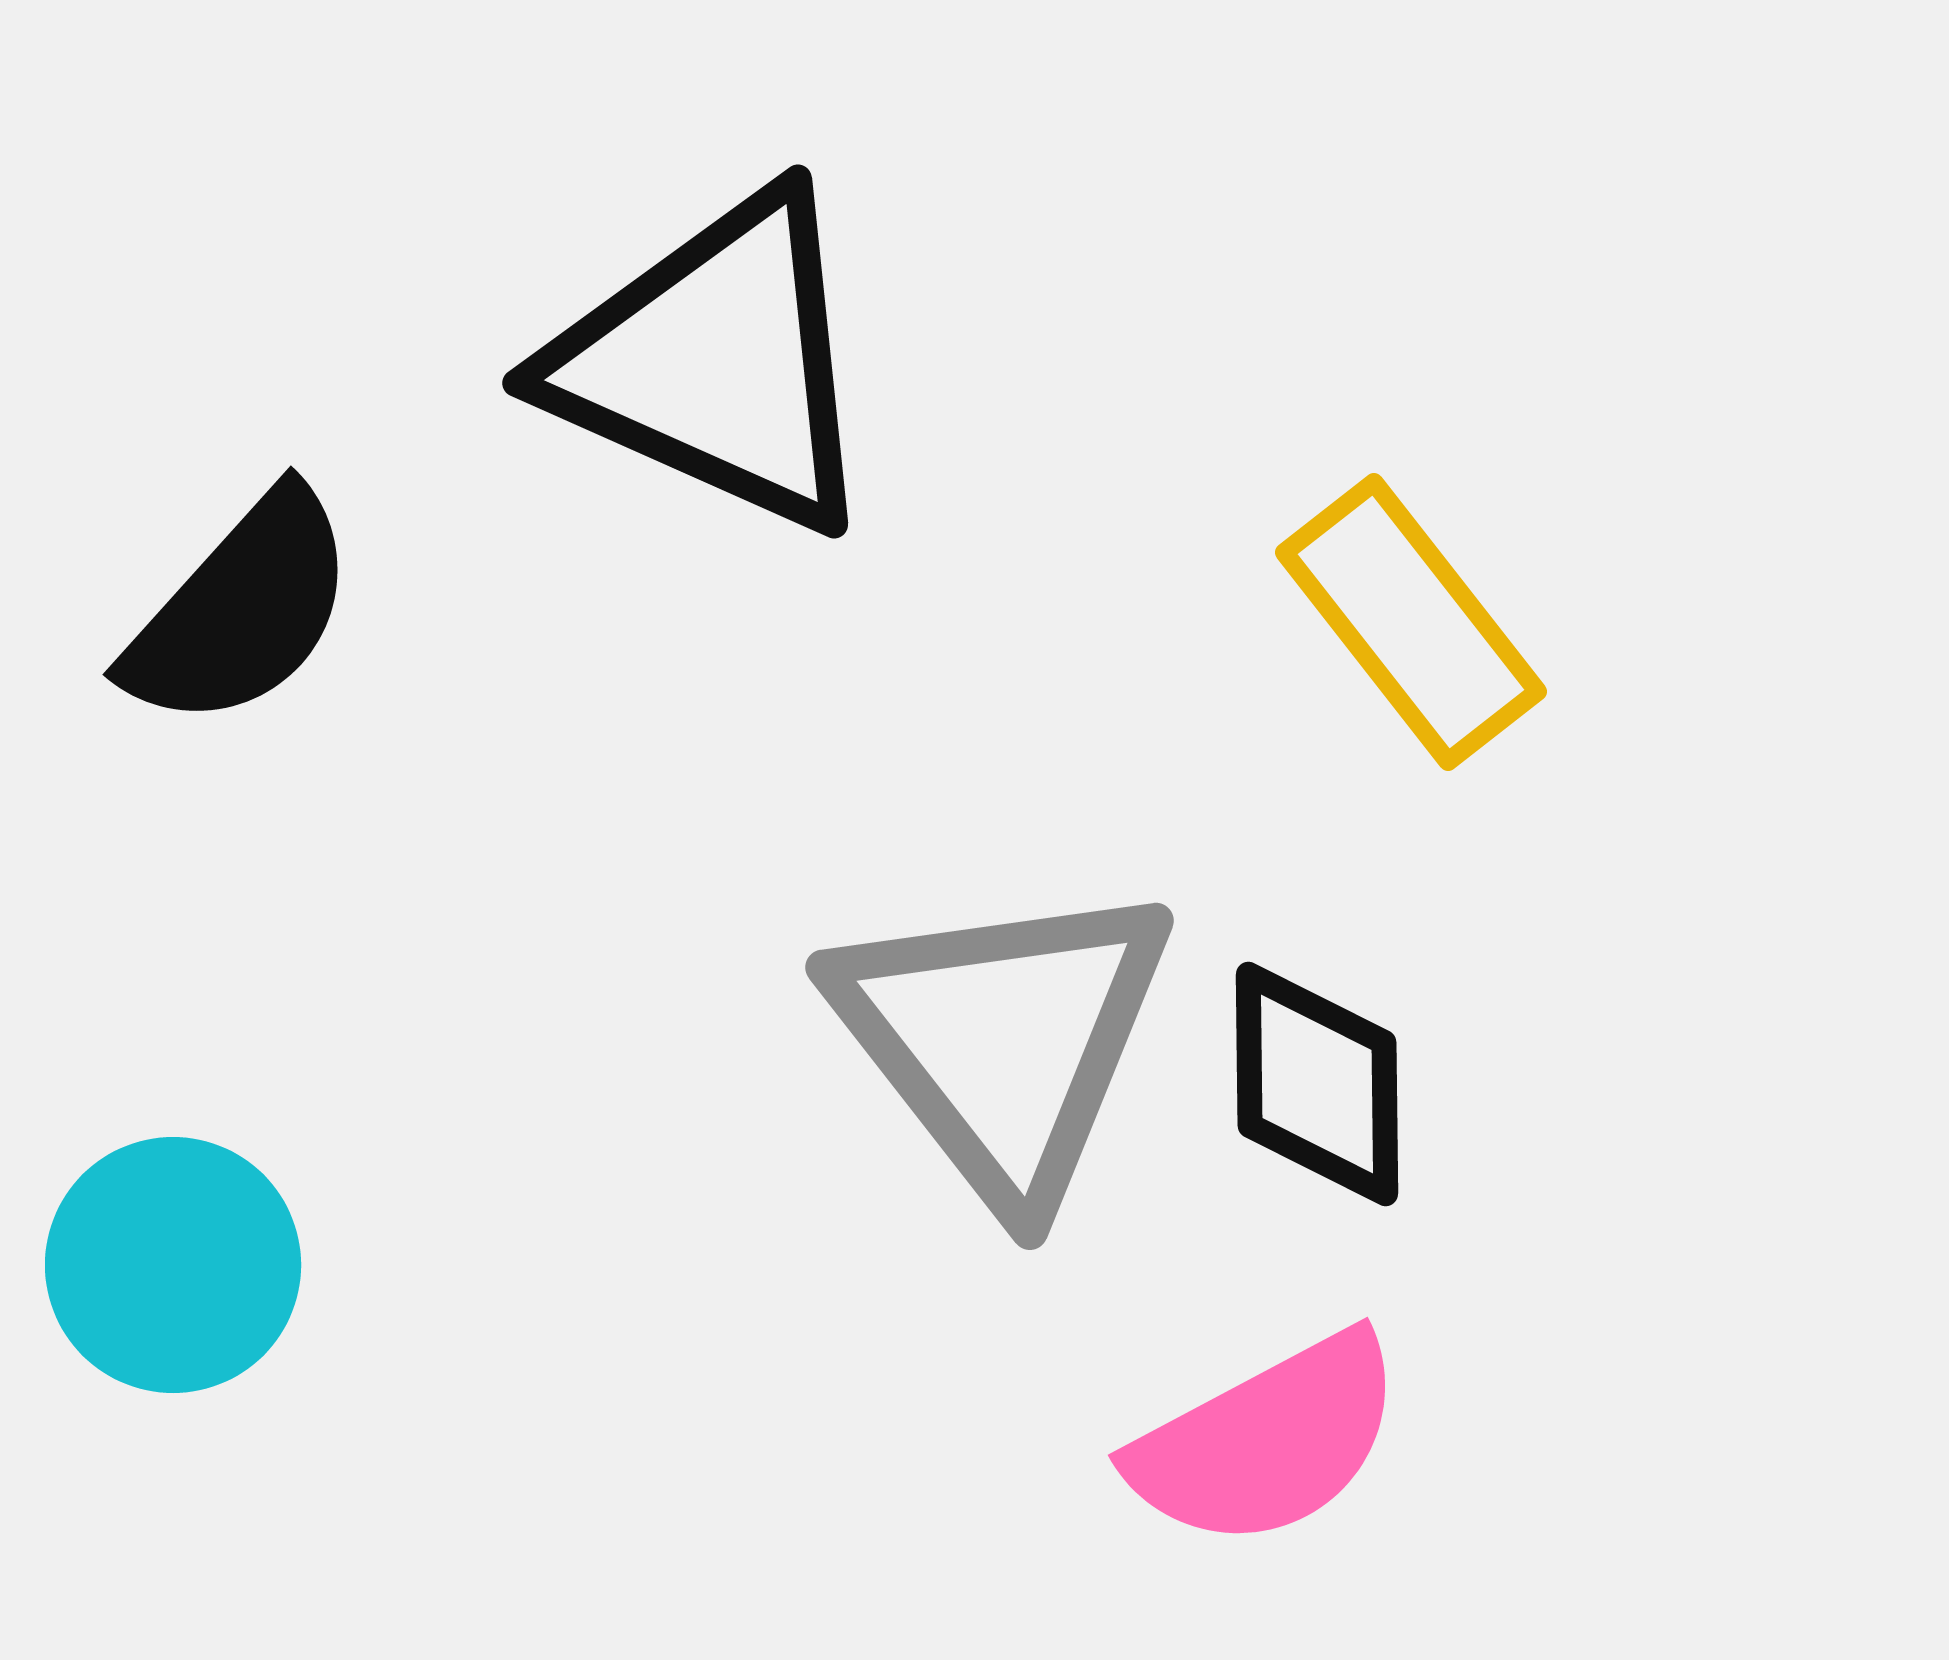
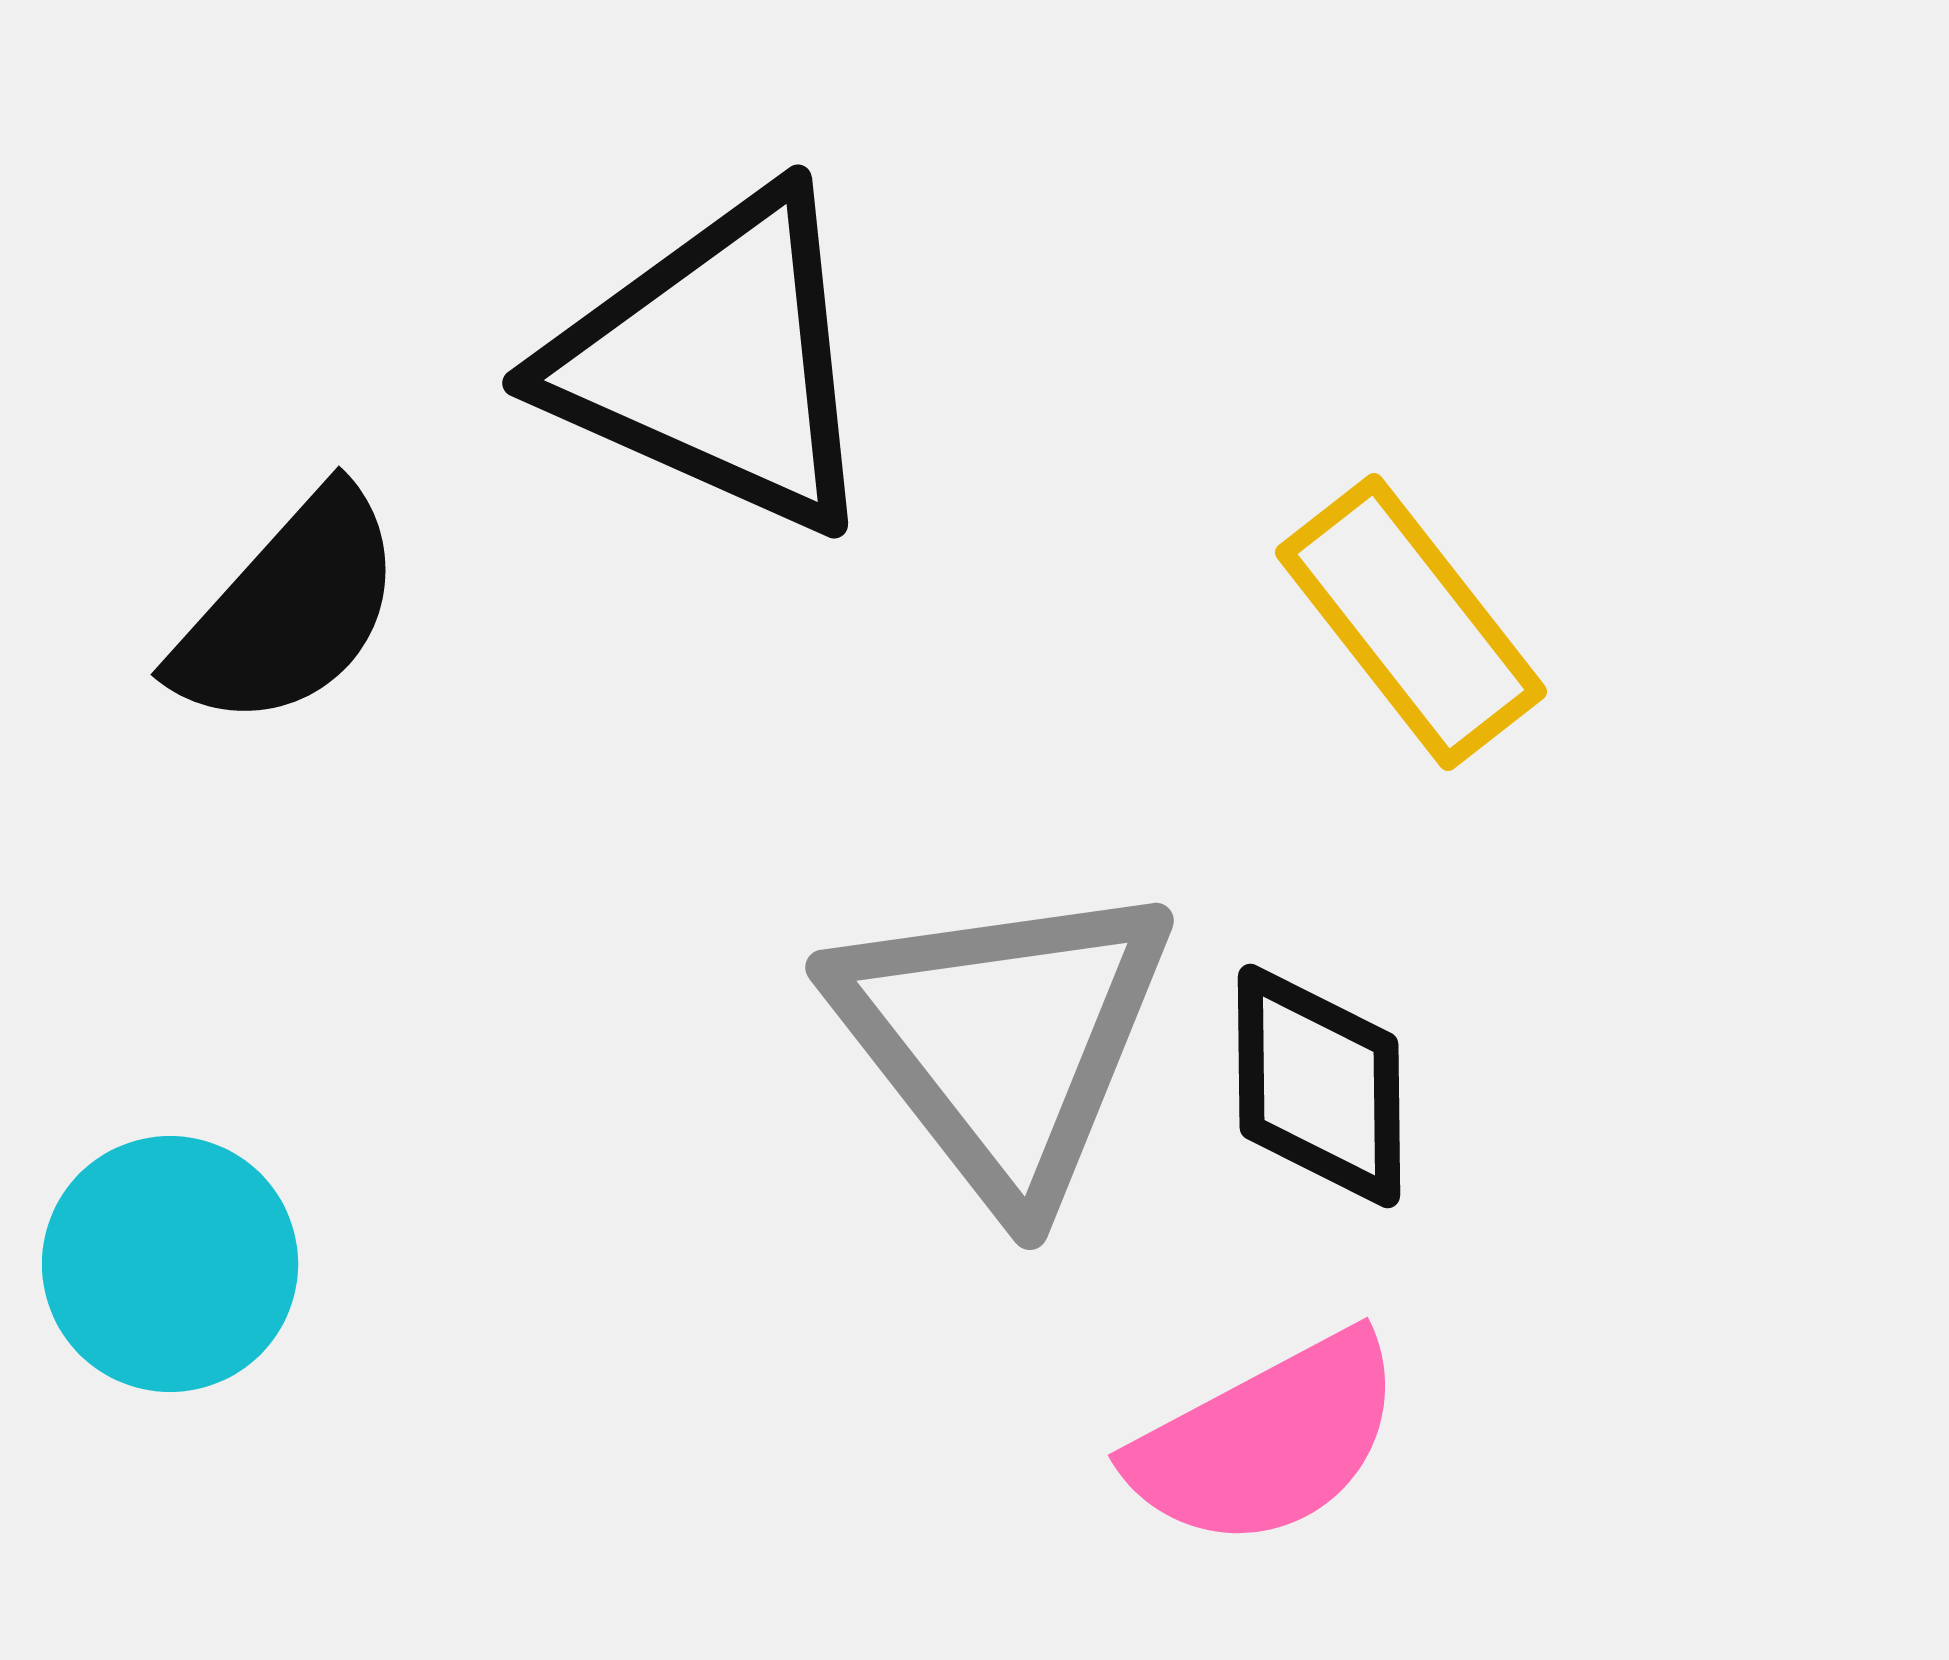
black semicircle: moved 48 px right
black diamond: moved 2 px right, 2 px down
cyan circle: moved 3 px left, 1 px up
